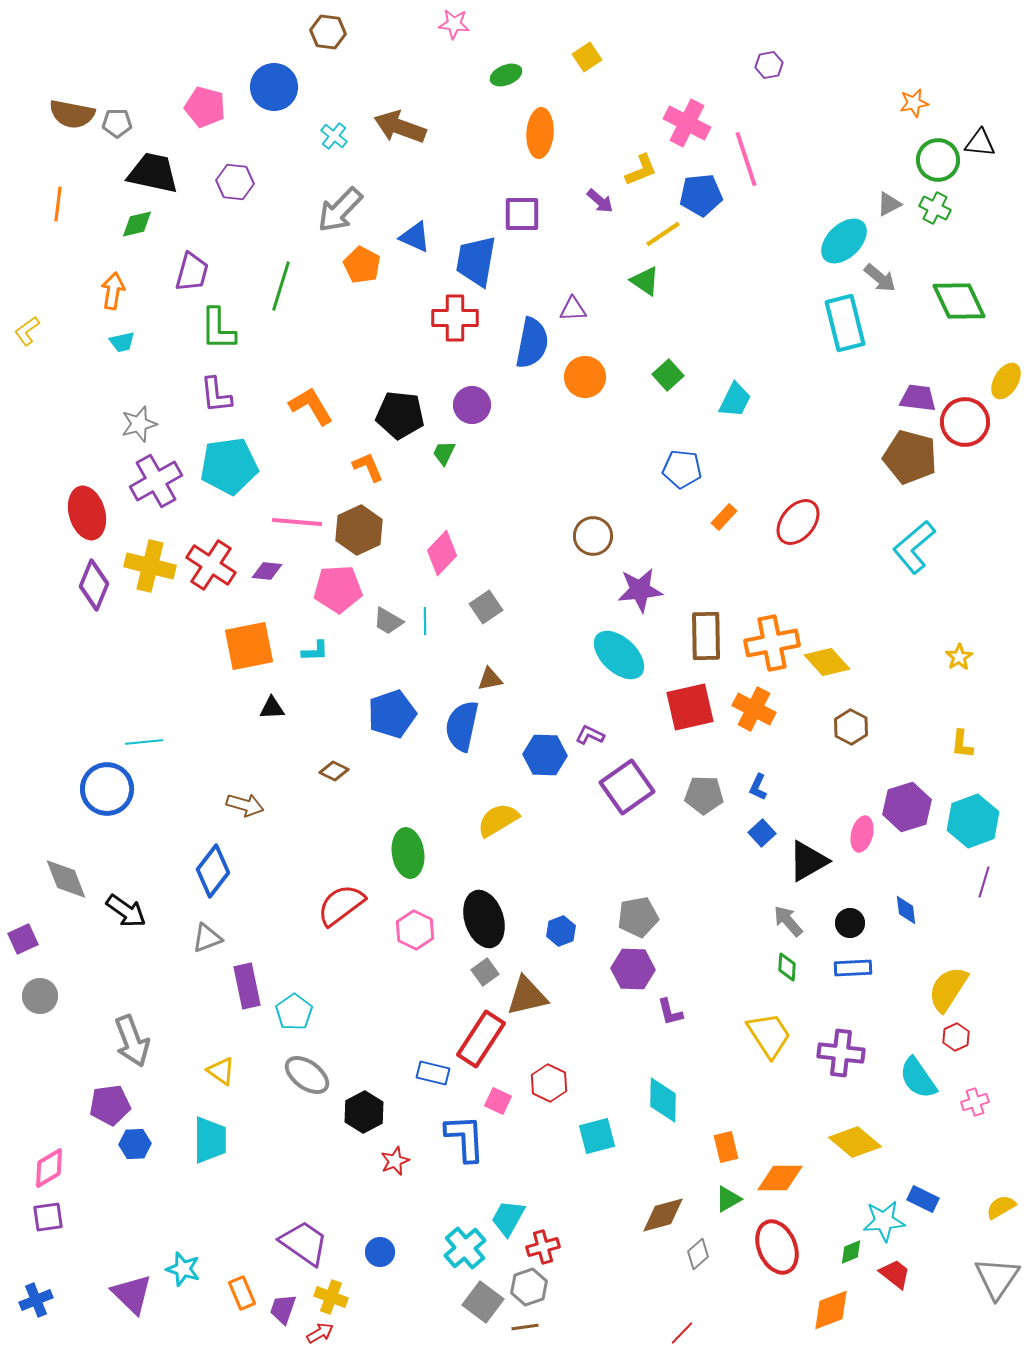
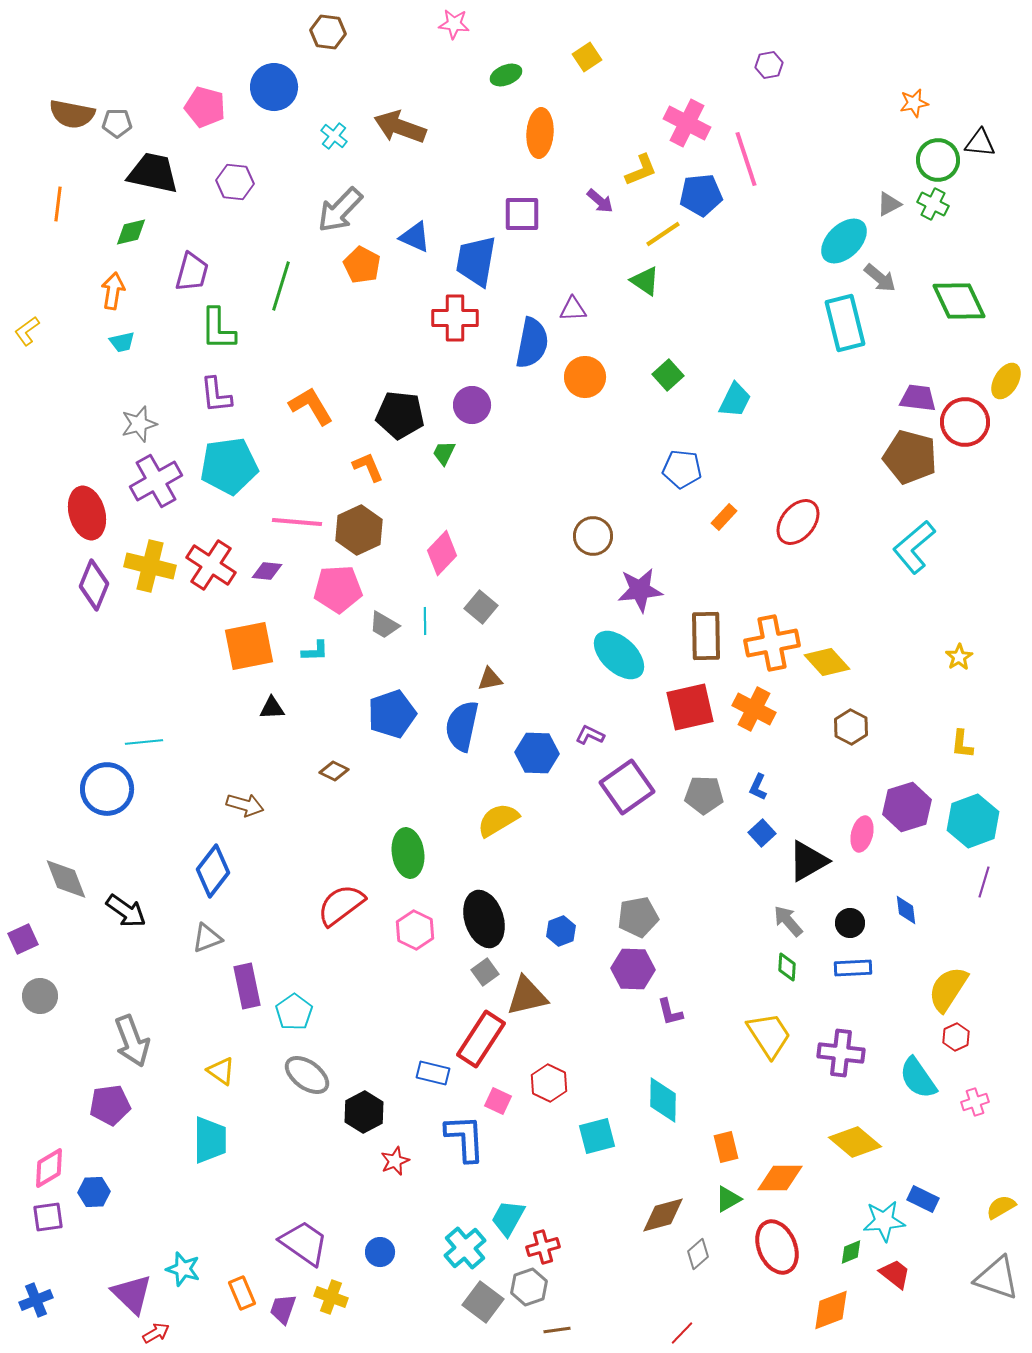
green cross at (935, 208): moved 2 px left, 4 px up
green diamond at (137, 224): moved 6 px left, 8 px down
gray square at (486, 607): moved 5 px left; rotated 16 degrees counterclockwise
gray trapezoid at (388, 621): moved 4 px left, 4 px down
blue hexagon at (545, 755): moved 8 px left, 2 px up
blue hexagon at (135, 1144): moved 41 px left, 48 px down
gray triangle at (997, 1278): rotated 45 degrees counterclockwise
brown line at (525, 1327): moved 32 px right, 3 px down
red arrow at (320, 1333): moved 164 px left
